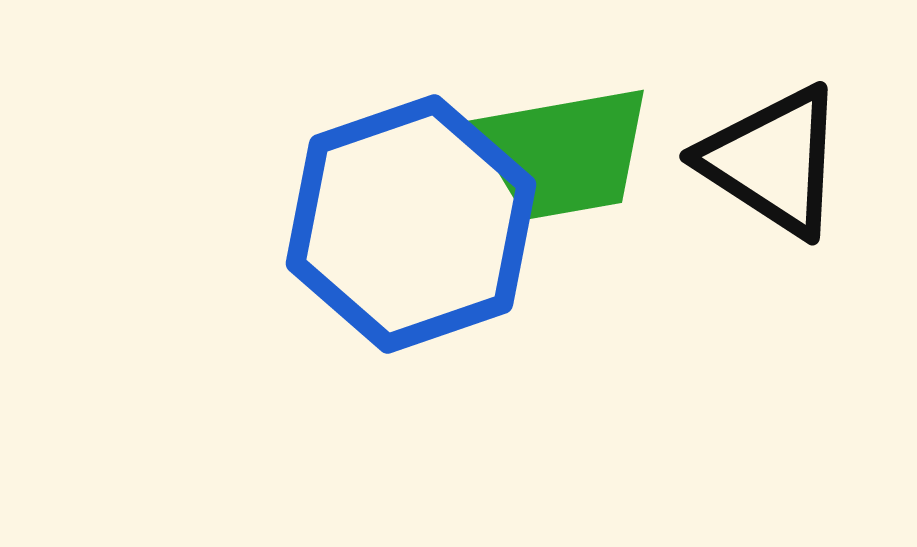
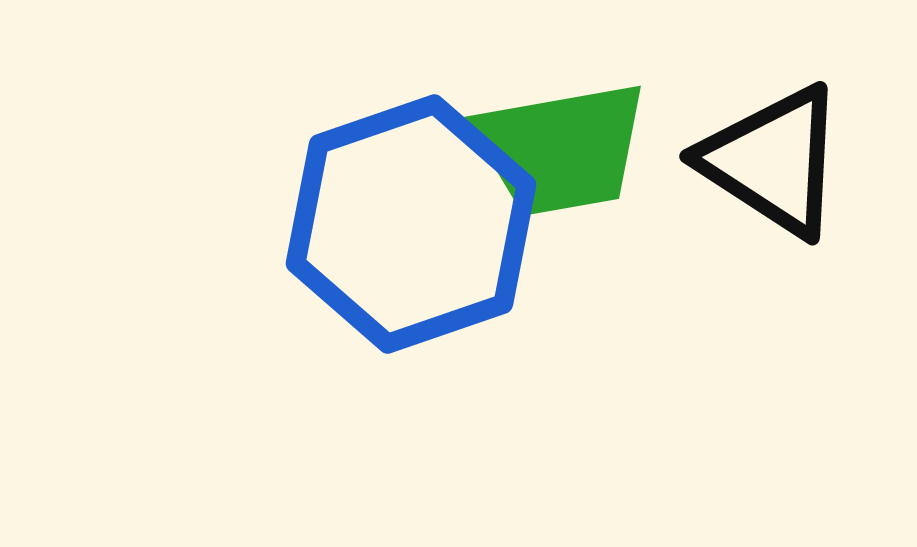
green trapezoid: moved 3 px left, 4 px up
